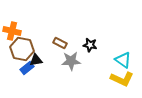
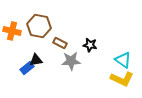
brown hexagon: moved 17 px right, 23 px up
